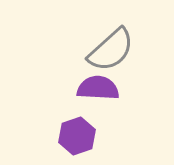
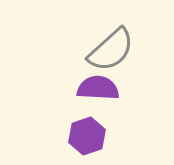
purple hexagon: moved 10 px right
